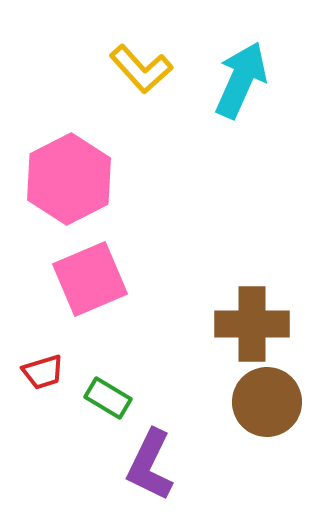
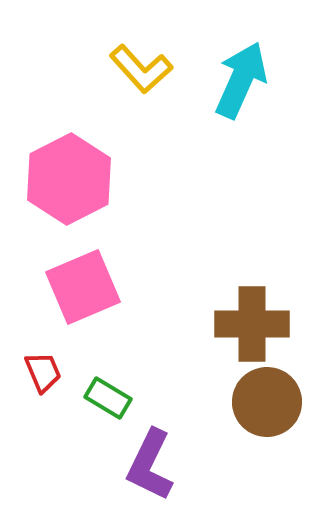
pink square: moved 7 px left, 8 px down
red trapezoid: rotated 96 degrees counterclockwise
